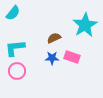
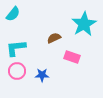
cyan semicircle: moved 1 px down
cyan star: moved 1 px left, 1 px up
cyan L-shape: moved 1 px right
blue star: moved 10 px left, 17 px down
